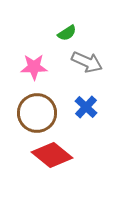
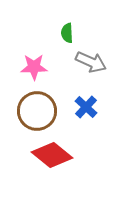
green semicircle: rotated 120 degrees clockwise
gray arrow: moved 4 px right
brown circle: moved 2 px up
